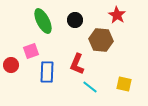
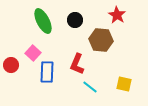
pink square: moved 2 px right, 2 px down; rotated 28 degrees counterclockwise
